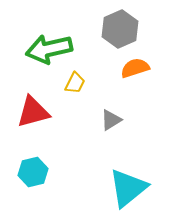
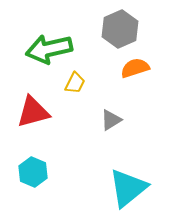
cyan hexagon: rotated 24 degrees counterclockwise
